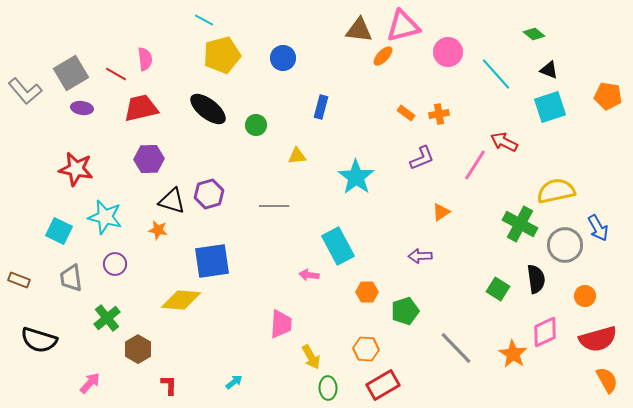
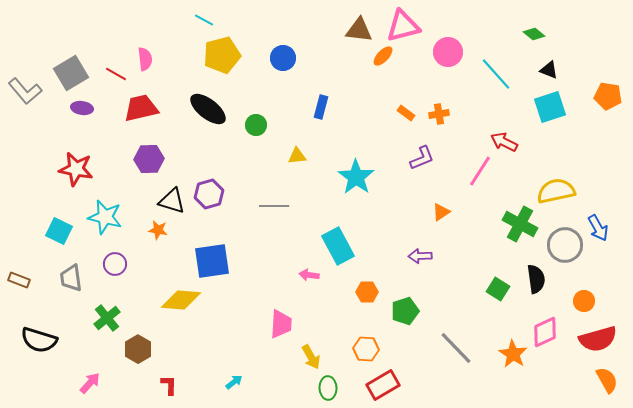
pink line at (475, 165): moved 5 px right, 6 px down
orange circle at (585, 296): moved 1 px left, 5 px down
